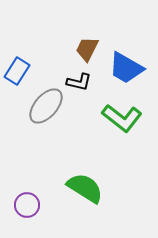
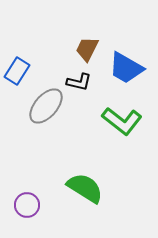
green L-shape: moved 3 px down
